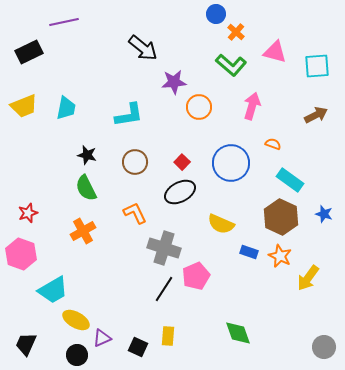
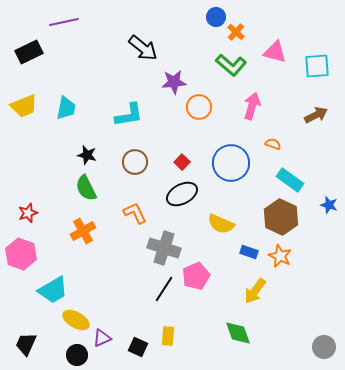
blue circle at (216, 14): moved 3 px down
black ellipse at (180, 192): moved 2 px right, 2 px down
blue star at (324, 214): moved 5 px right, 9 px up
yellow arrow at (308, 278): moved 53 px left, 13 px down
